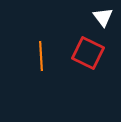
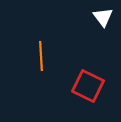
red square: moved 33 px down
